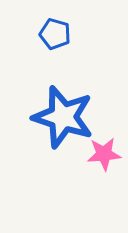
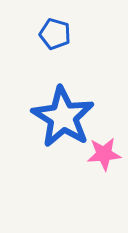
blue star: rotated 14 degrees clockwise
